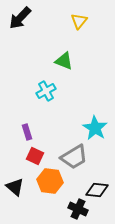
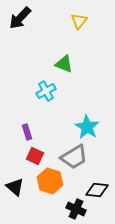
green triangle: moved 3 px down
cyan star: moved 8 px left, 1 px up
orange hexagon: rotated 10 degrees clockwise
black cross: moved 2 px left
